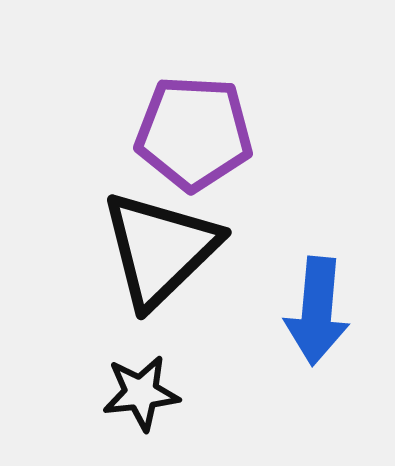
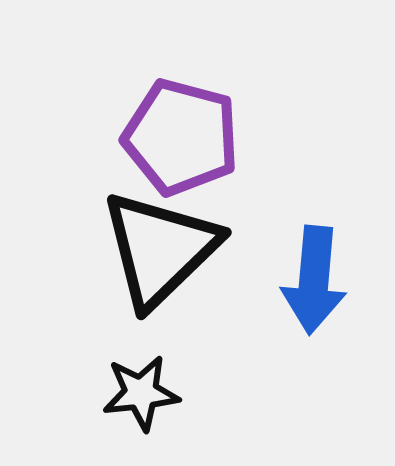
purple pentagon: moved 13 px left, 4 px down; rotated 12 degrees clockwise
blue arrow: moved 3 px left, 31 px up
